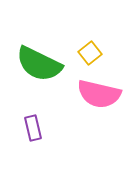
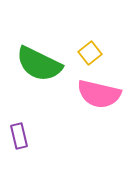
purple rectangle: moved 14 px left, 8 px down
